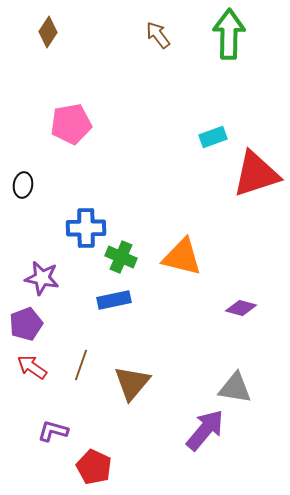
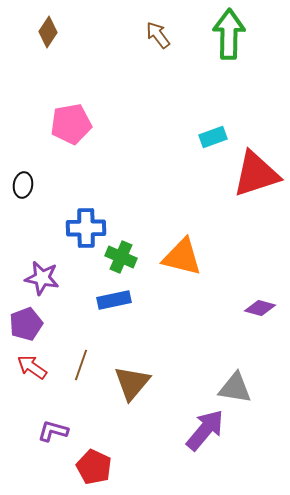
purple diamond: moved 19 px right
